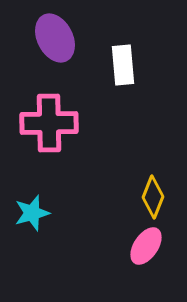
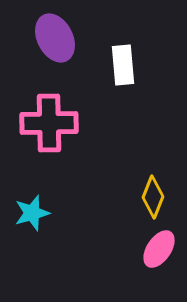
pink ellipse: moved 13 px right, 3 px down
